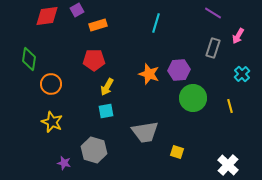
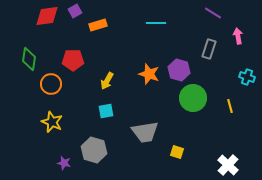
purple square: moved 2 px left, 1 px down
cyan line: rotated 72 degrees clockwise
pink arrow: rotated 140 degrees clockwise
gray rectangle: moved 4 px left, 1 px down
red pentagon: moved 21 px left
purple hexagon: rotated 20 degrees clockwise
cyan cross: moved 5 px right, 3 px down; rotated 28 degrees counterclockwise
yellow arrow: moved 6 px up
